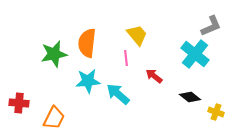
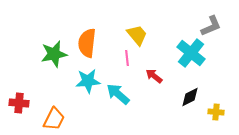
cyan cross: moved 4 px left, 1 px up
pink line: moved 1 px right
black diamond: rotated 65 degrees counterclockwise
yellow cross: rotated 14 degrees counterclockwise
orange trapezoid: moved 1 px down
